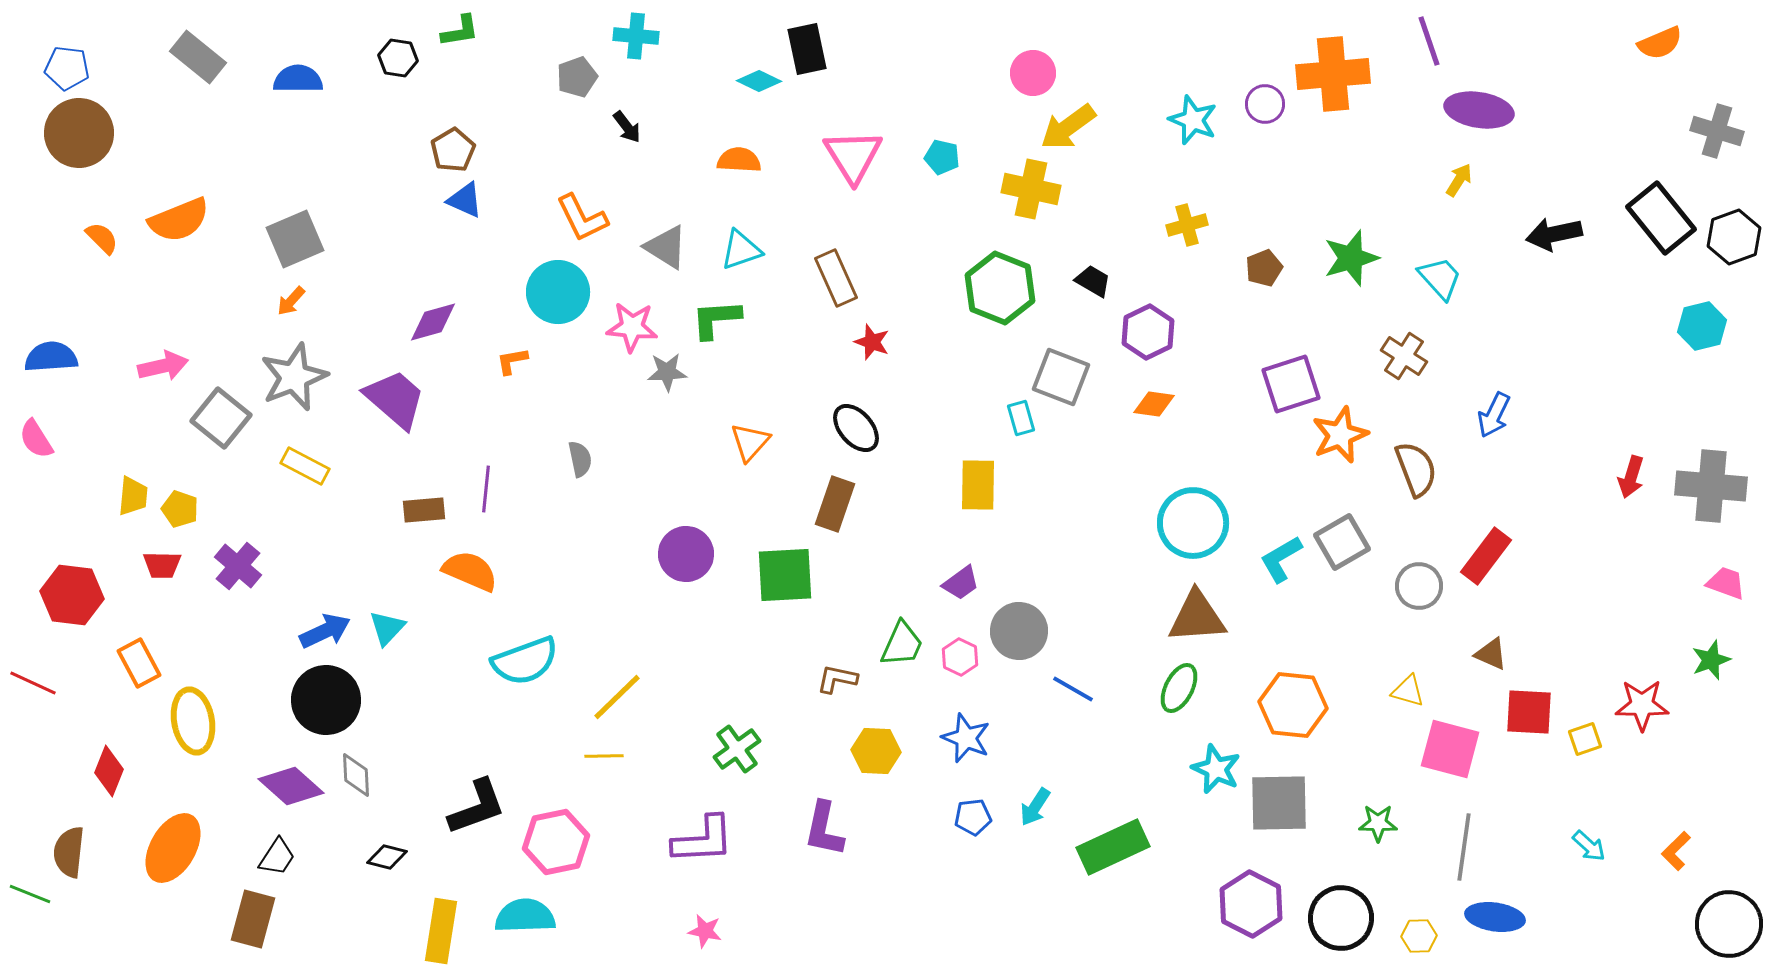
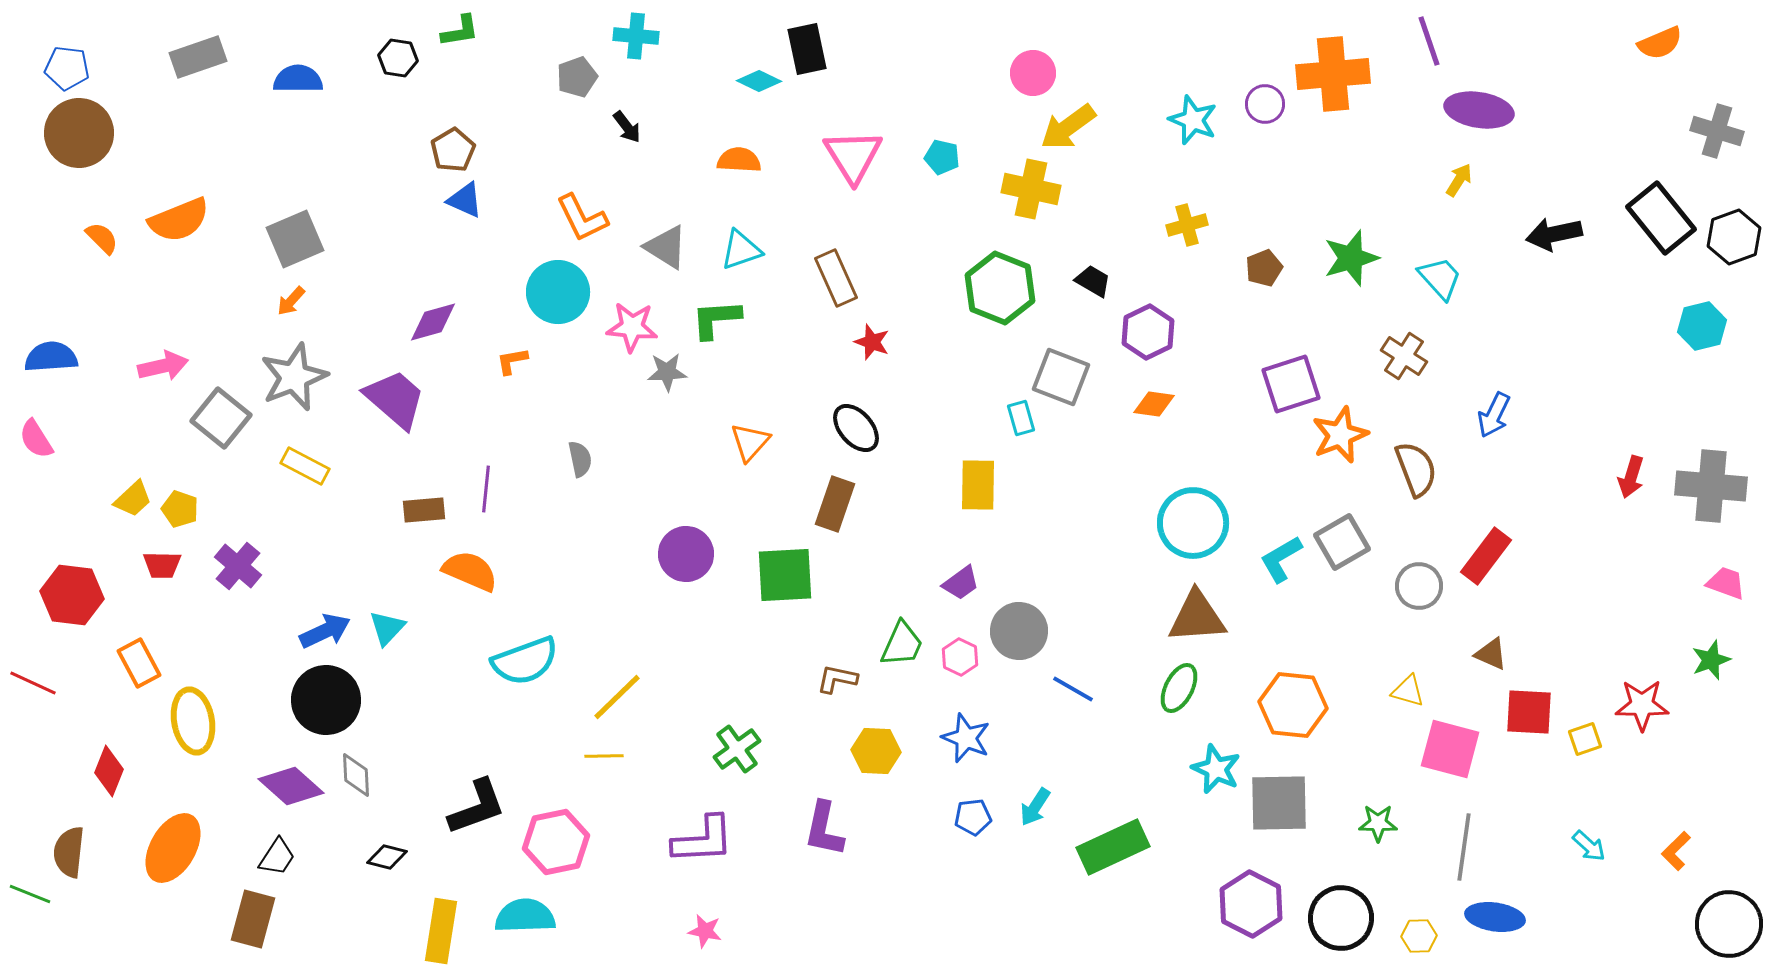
gray rectangle at (198, 57): rotated 58 degrees counterclockwise
yellow trapezoid at (133, 496): moved 3 px down; rotated 42 degrees clockwise
